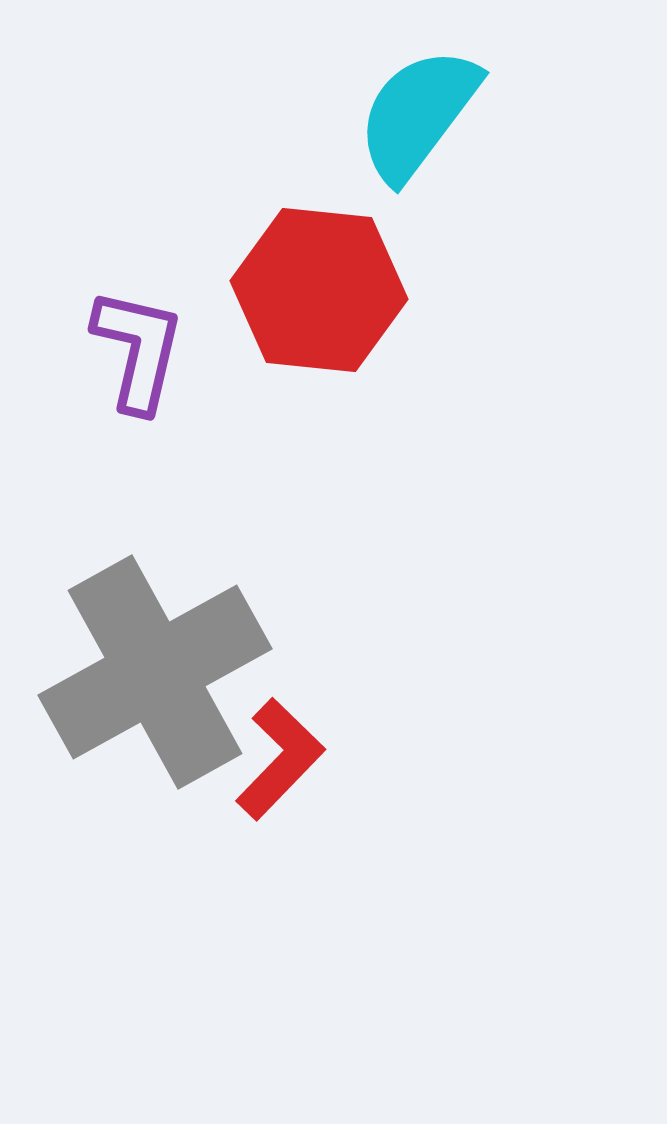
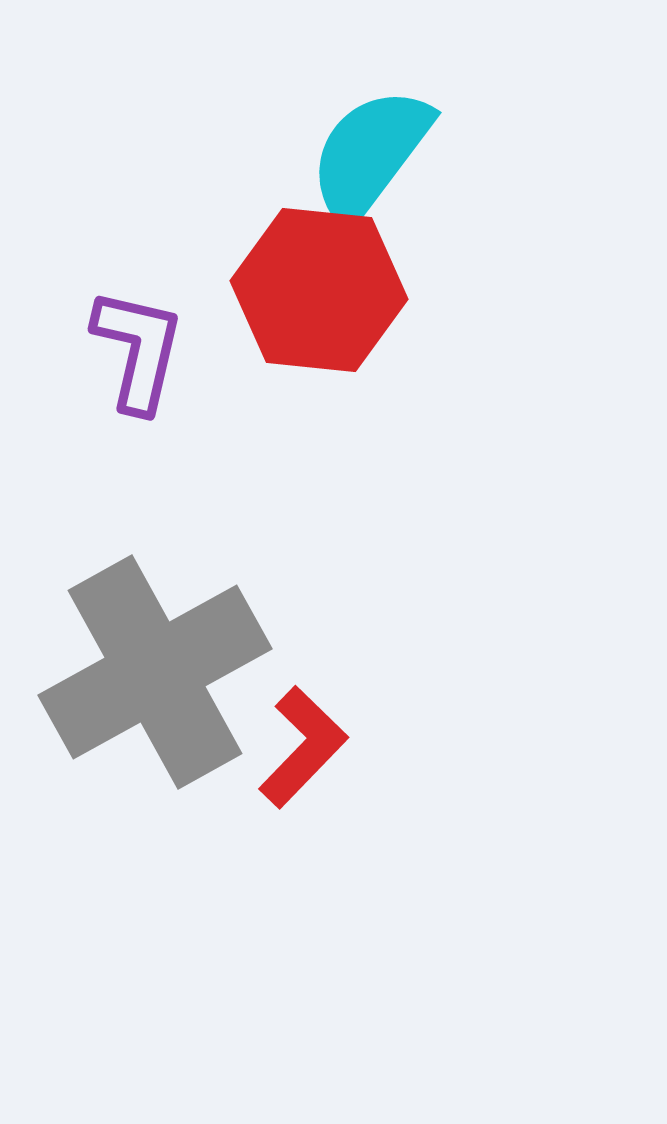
cyan semicircle: moved 48 px left, 40 px down
red L-shape: moved 23 px right, 12 px up
